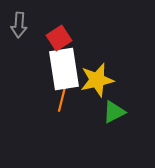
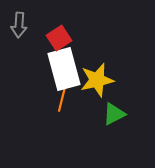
white rectangle: rotated 6 degrees counterclockwise
green triangle: moved 2 px down
